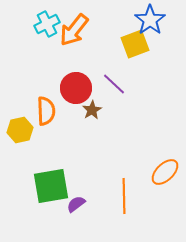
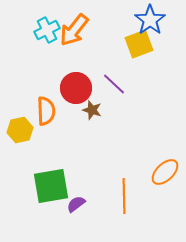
cyan cross: moved 6 px down
yellow square: moved 4 px right
brown star: rotated 24 degrees counterclockwise
